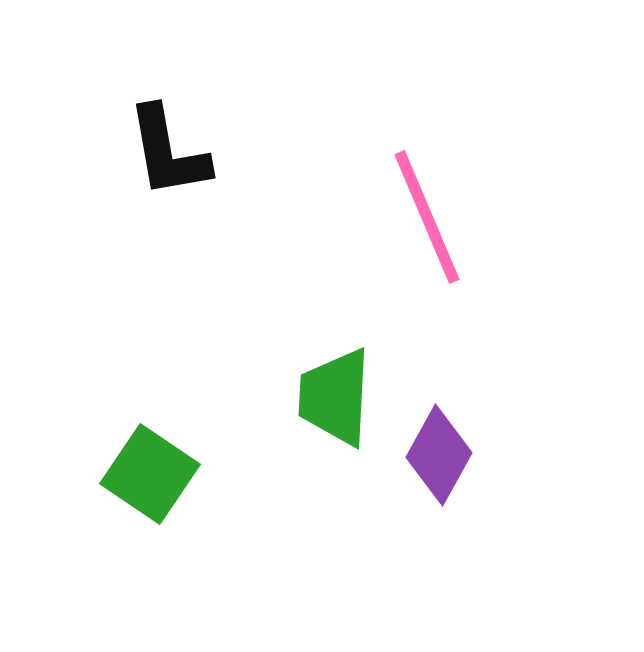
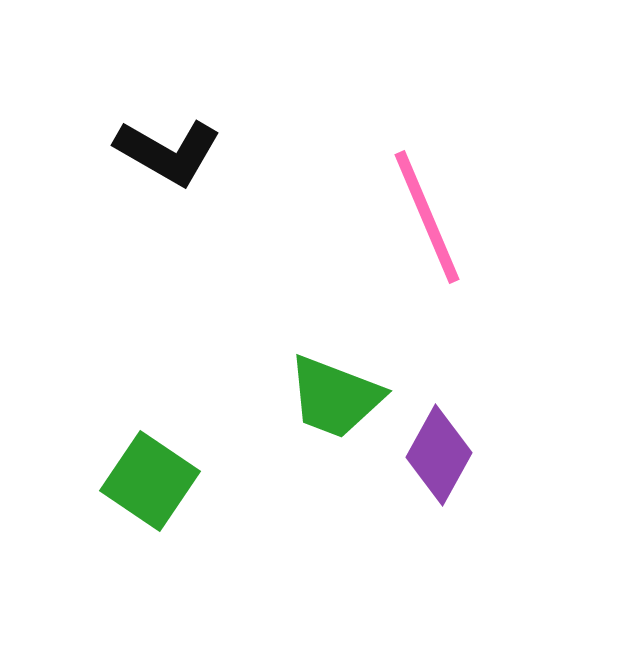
black L-shape: rotated 50 degrees counterclockwise
green trapezoid: rotated 72 degrees counterclockwise
green square: moved 7 px down
